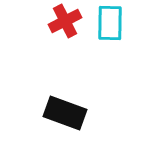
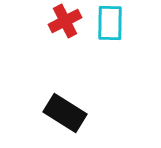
black rectangle: rotated 12 degrees clockwise
